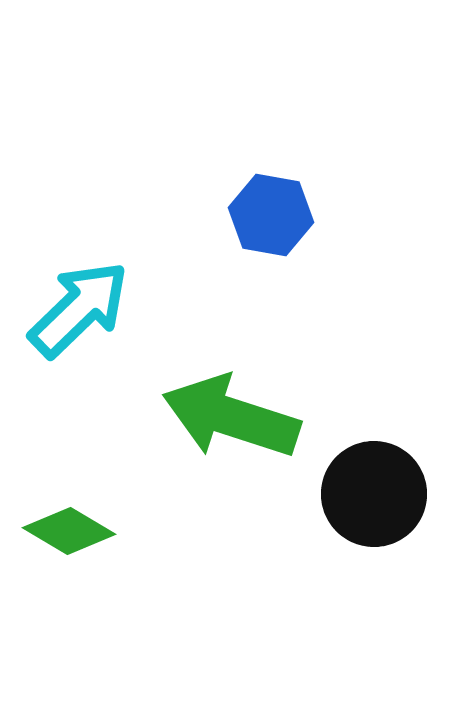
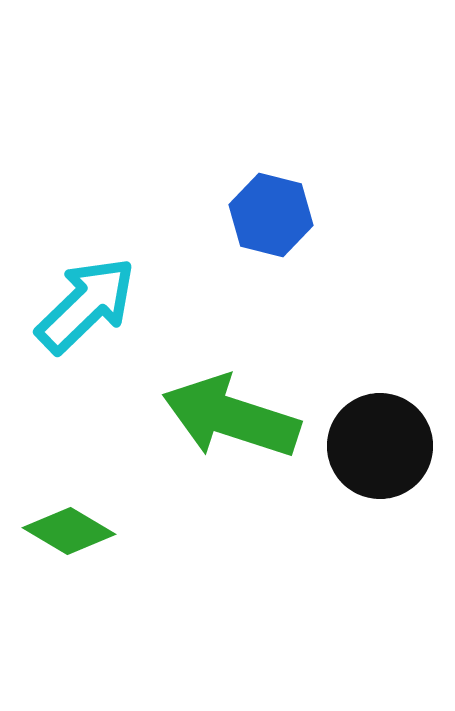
blue hexagon: rotated 4 degrees clockwise
cyan arrow: moved 7 px right, 4 px up
black circle: moved 6 px right, 48 px up
